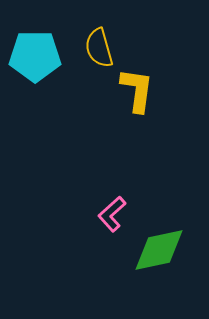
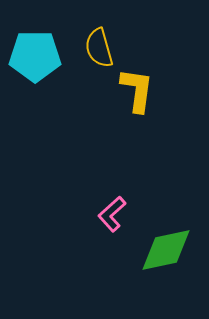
green diamond: moved 7 px right
